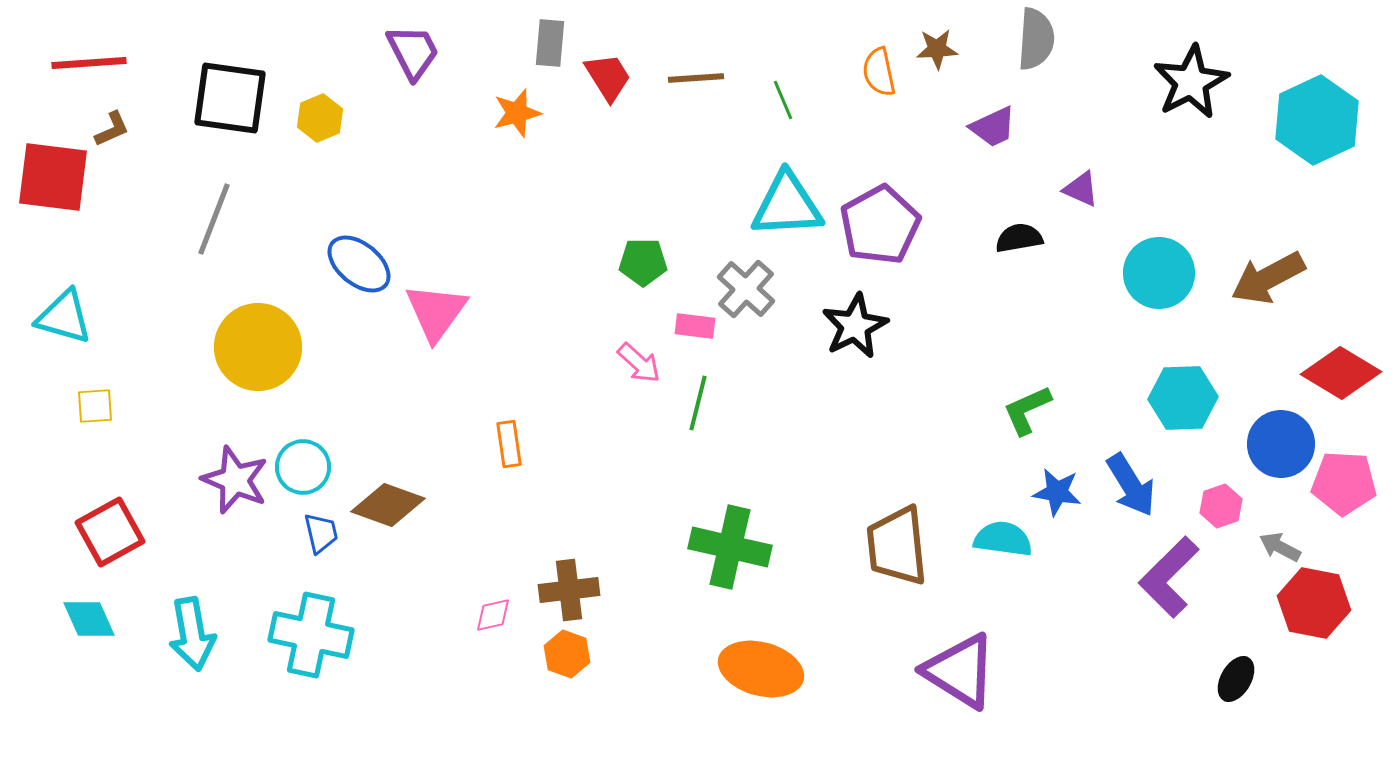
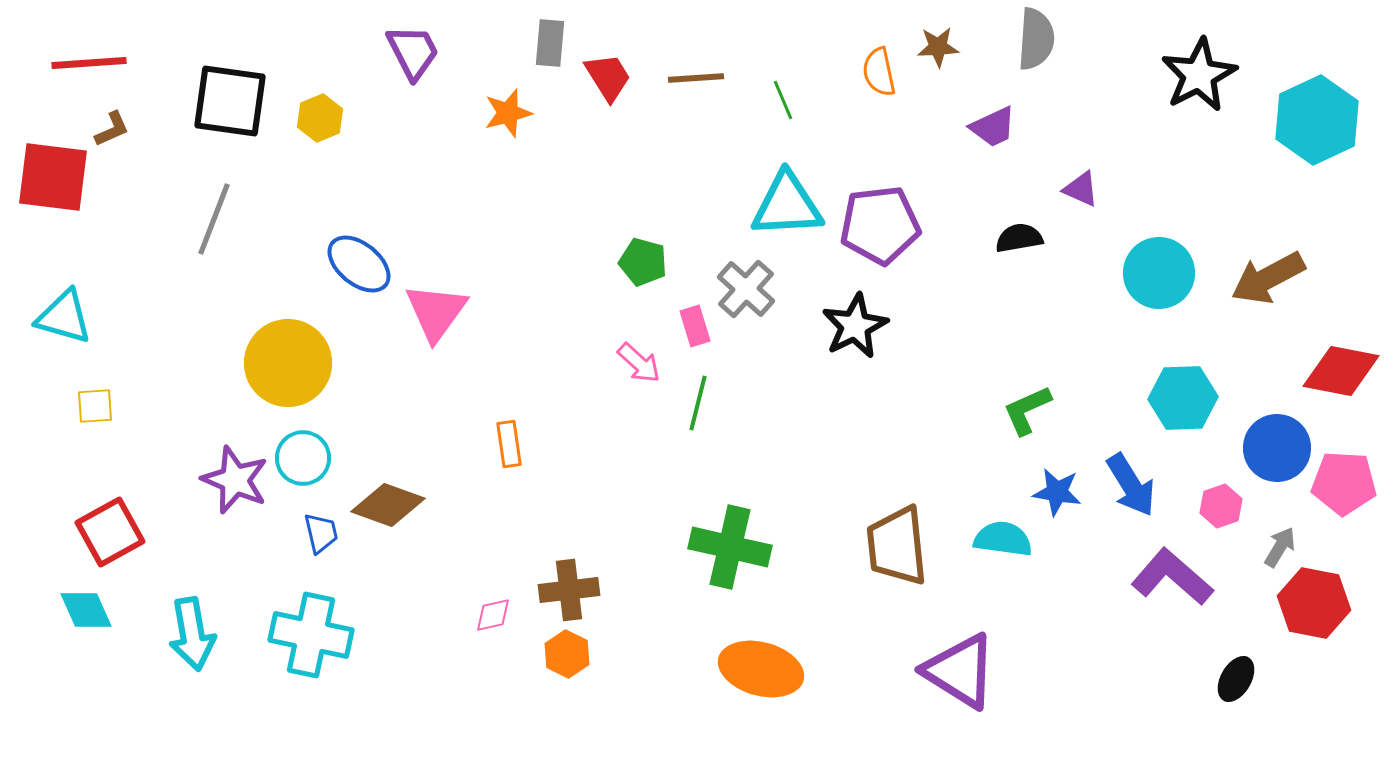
brown star at (937, 49): moved 1 px right, 2 px up
black star at (1191, 82): moved 8 px right, 7 px up
black square at (230, 98): moved 3 px down
orange star at (517, 113): moved 9 px left
purple pentagon at (880, 225): rotated 22 degrees clockwise
green pentagon at (643, 262): rotated 15 degrees clockwise
pink rectangle at (695, 326): rotated 66 degrees clockwise
yellow circle at (258, 347): moved 30 px right, 16 px down
red diamond at (1341, 373): moved 2 px up; rotated 20 degrees counterclockwise
blue circle at (1281, 444): moved 4 px left, 4 px down
cyan circle at (303, 467): moved 9 px up
gray arrow at (1280, 547): rotated 93 degrees clockwise
purple L-shape at (1169, 577): moved 3 px right; rotated 86 degrees clockwise
cyan diamond at (89, 619): moved 3 px left, 9 px up
orange hexagon at (567, 654): rotated 6 degrees clockwise
